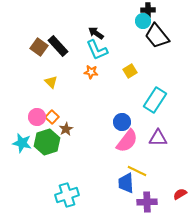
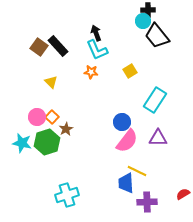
black arrow: rotated 35 degrees clockwise
red semicircle: moved 3 px right
